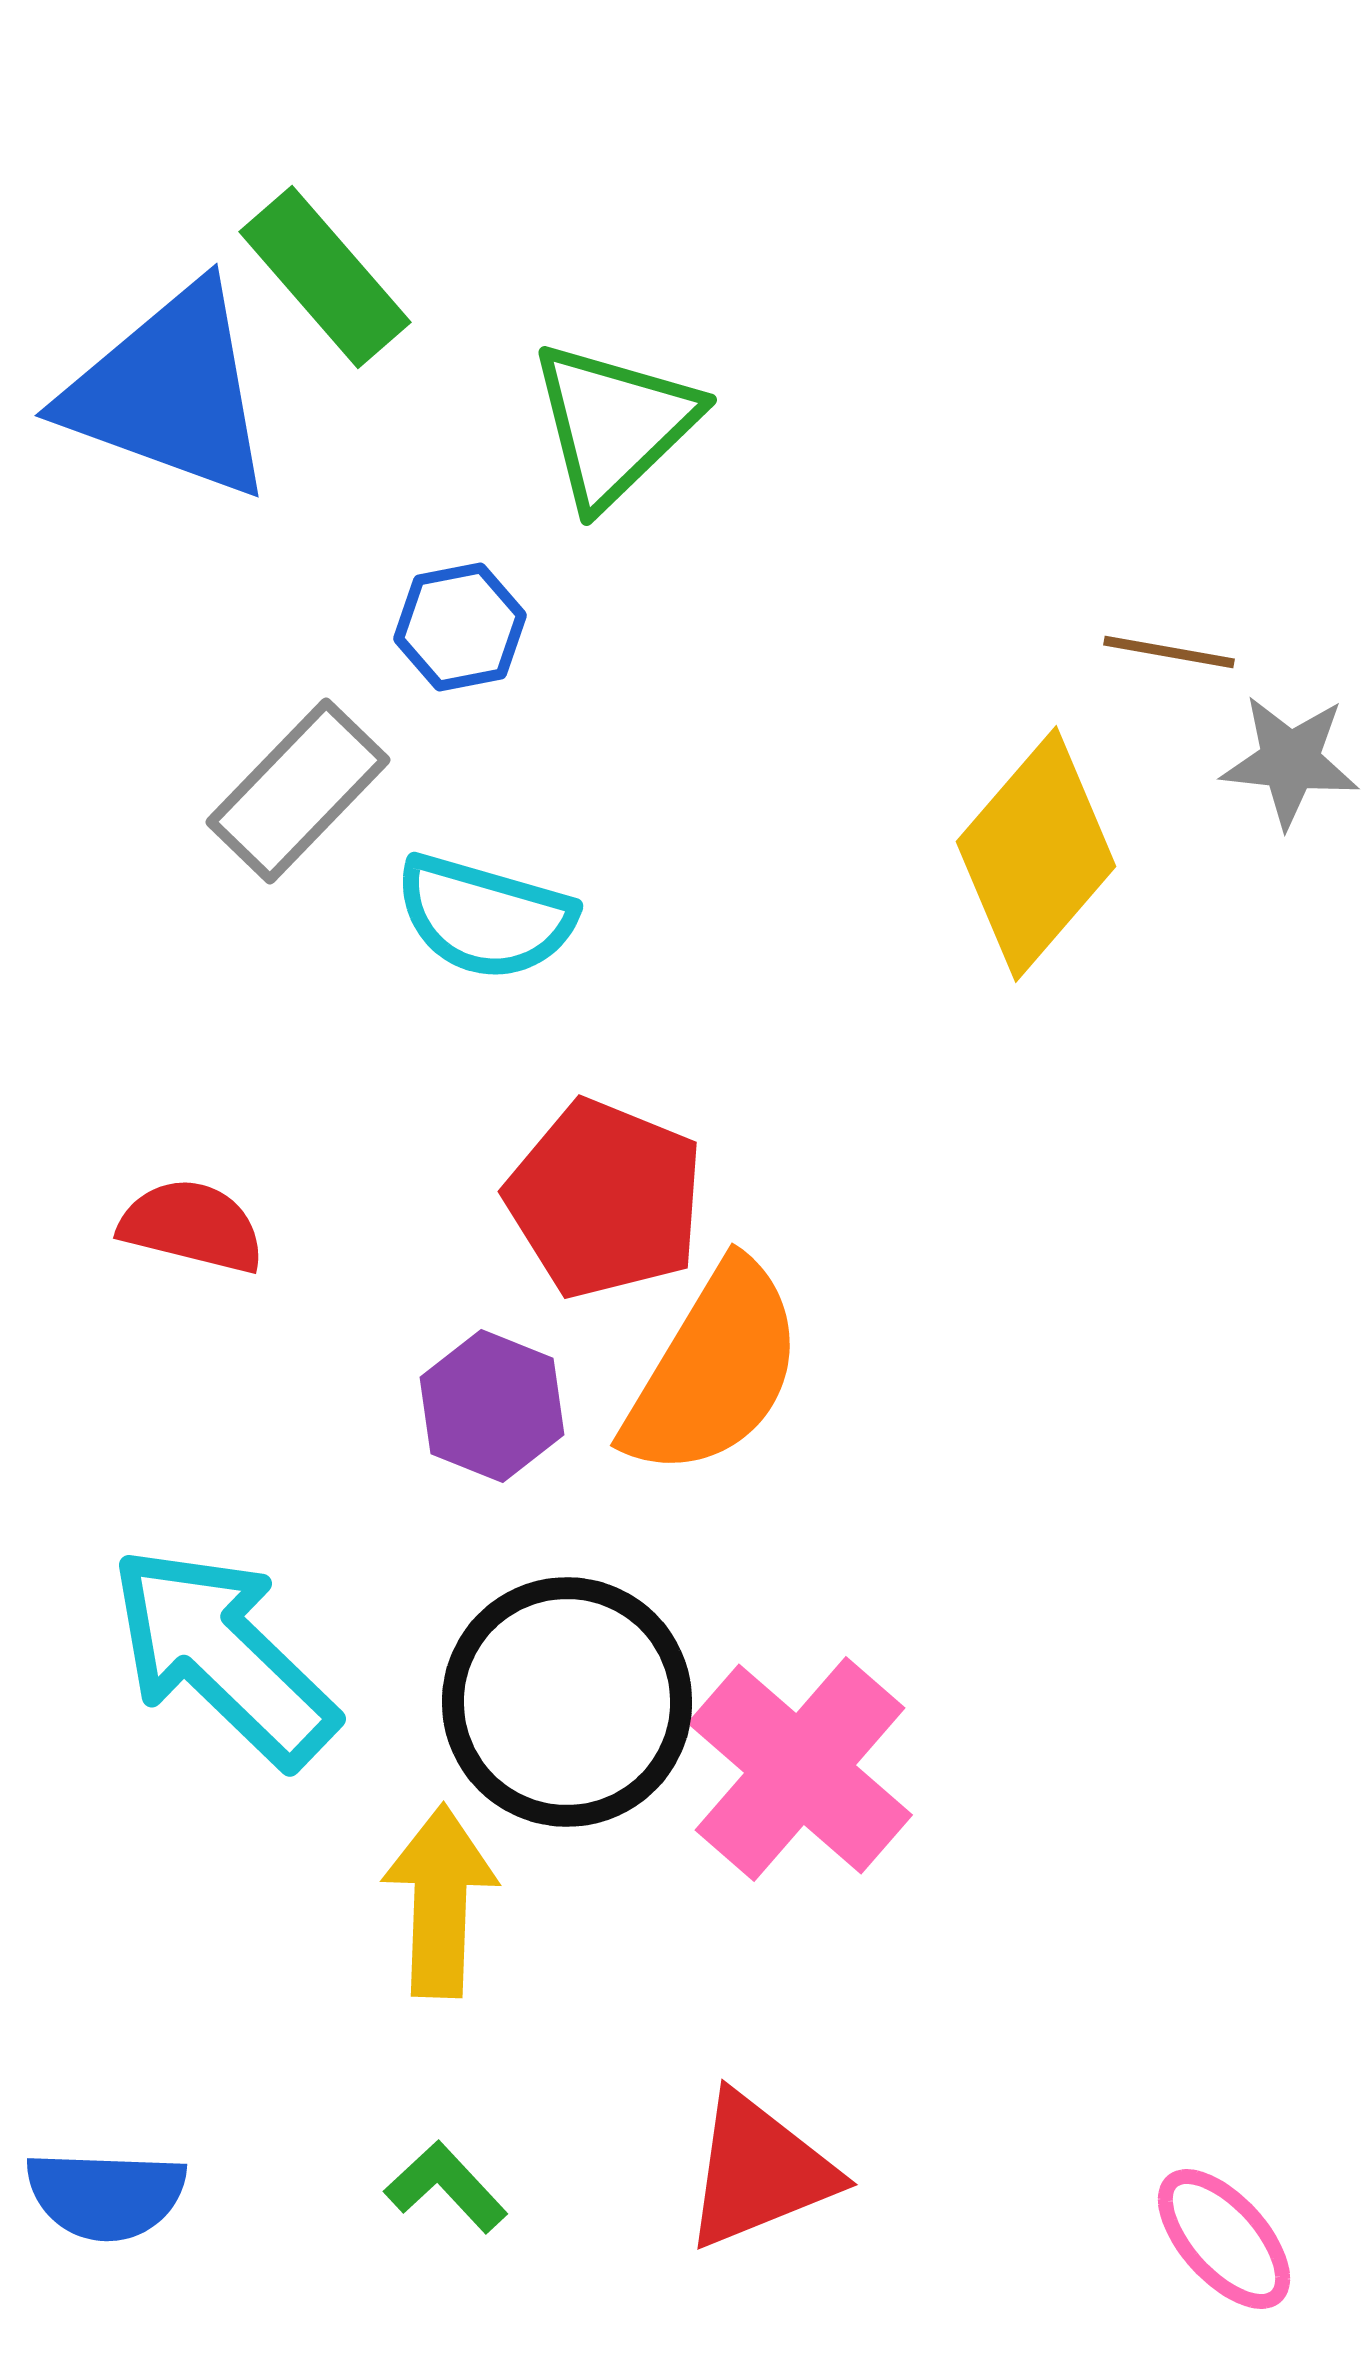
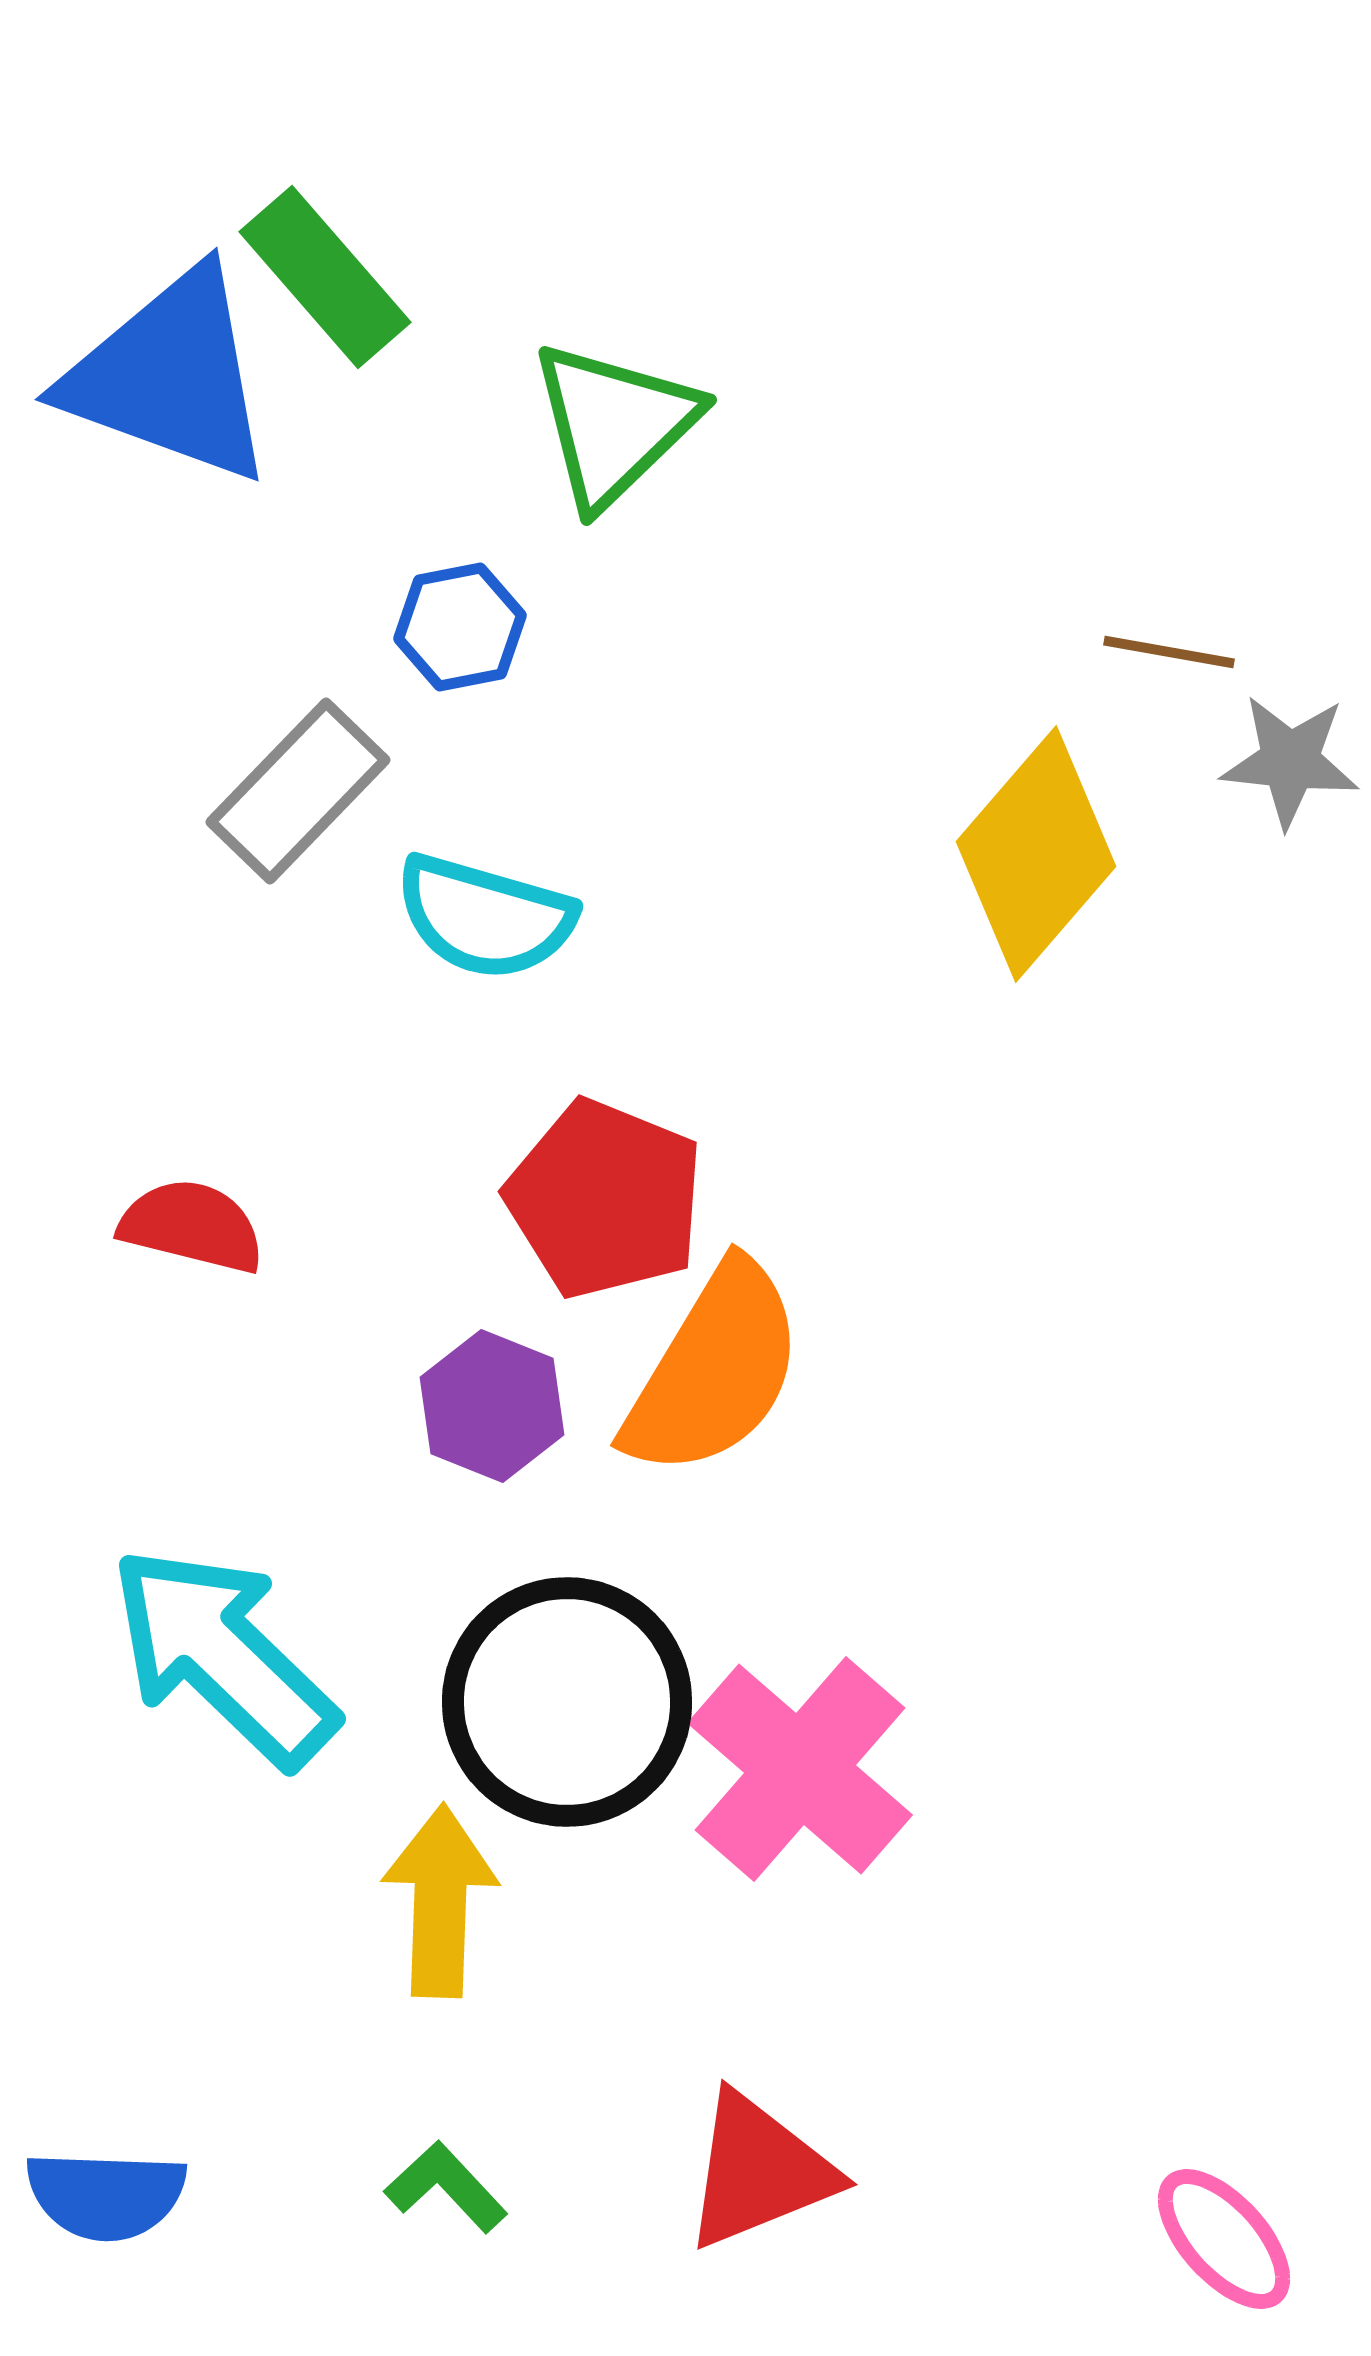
blue triangle: moved 16 px up
